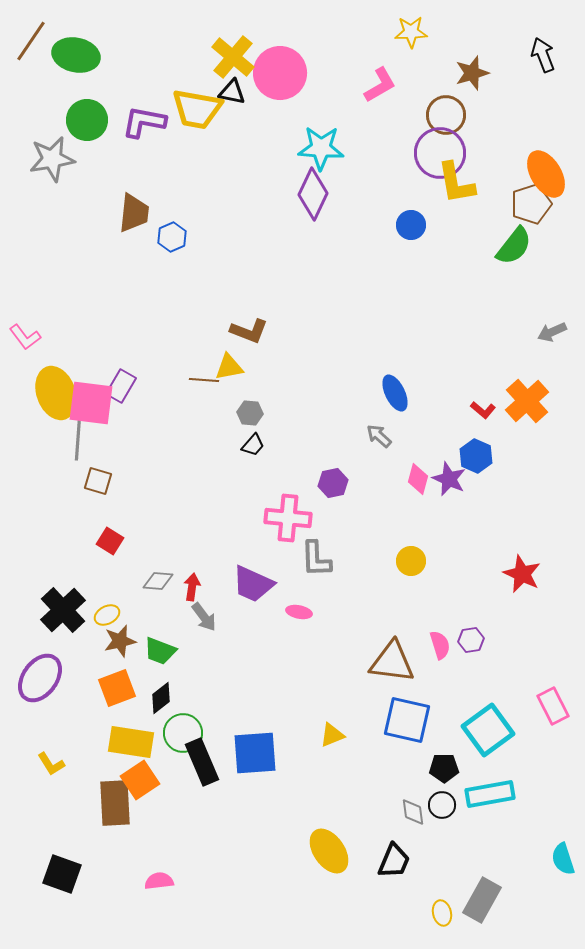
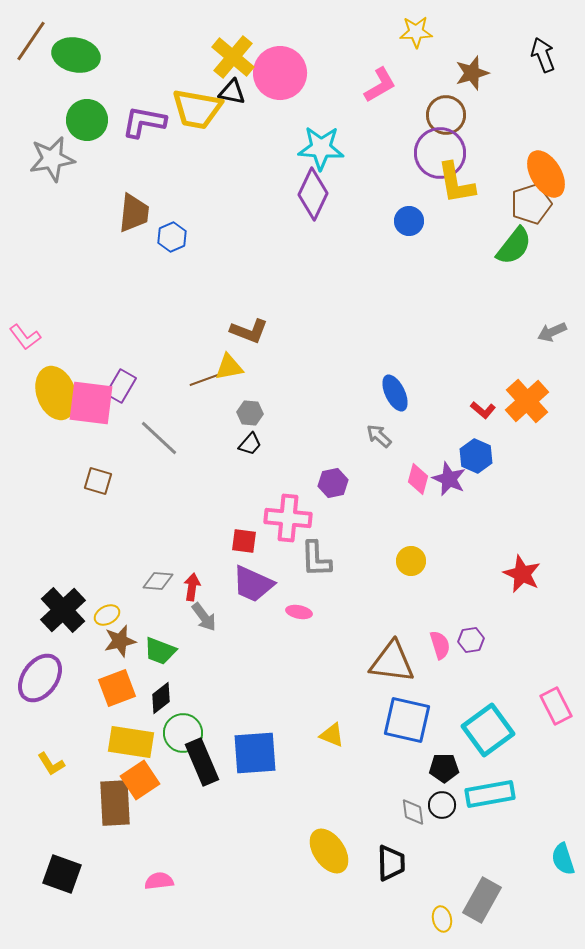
yellow star at (411, 32): moved 5 px right
blue circle at (411, 225): moved 2 px left, 4 px up
brown line at (204, 380): rotated 24 degrees counterclockwise
gray line at (78, 438): moved 81 px right; rotated 51 degrees counterclockwise
black trapezoid at (253, 445): moved 3 px left, 1 px up
red square at (110, 541): moved 134 px right; rotated 24 degrees counterclockwise
pink rectangle at (553, 706): moved 3 px right
yellow triangle at (332, 735): rotated 44 degrees clockwise
black trapezoid at (394, 861): moved 3 px left, 2 px down; rotated 24 degrees counterclockwise
yellow ellipse at (442, 913): moved 6 px down
